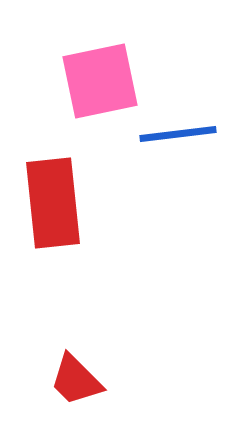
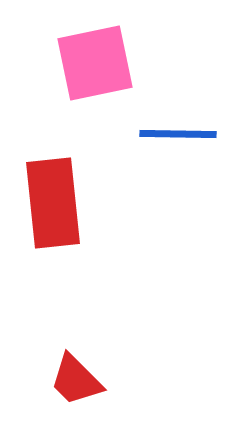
pink square: moved 5 px left, 18 px up
blue line: rotated 8 degrees clockwise
